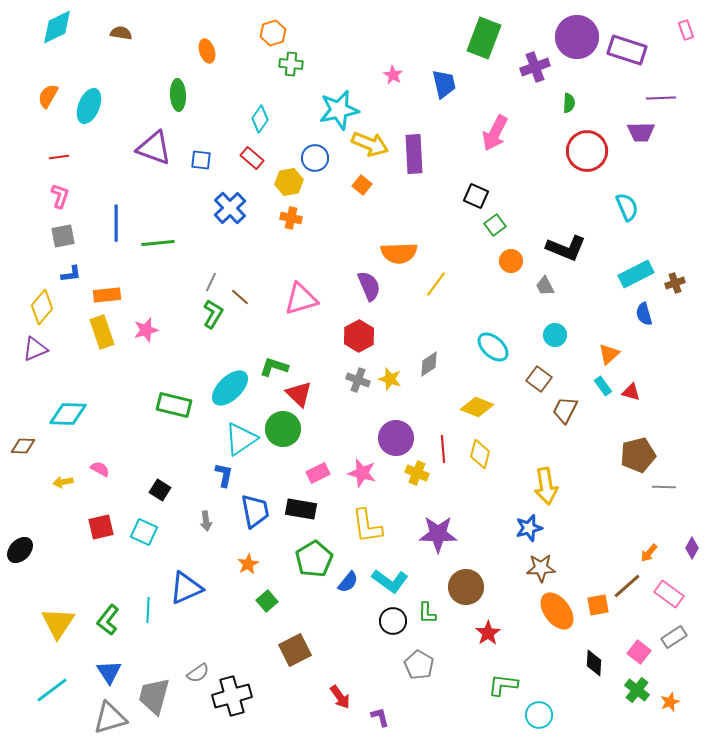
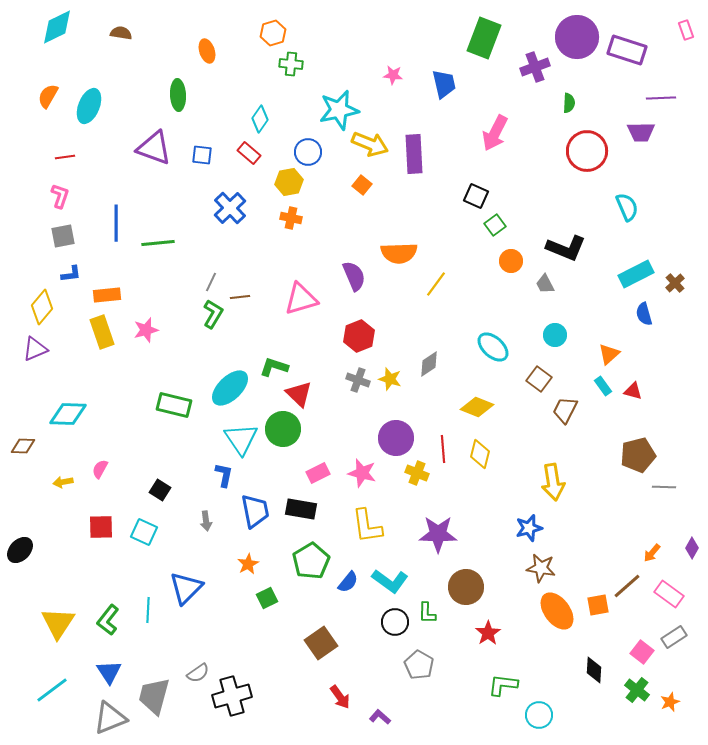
pink star at (393, 75): rotated 24 degrees counterclockwise
red line at (59, 157): moved 6 px right
red rectangle at (252, 158): moved 3 px left, 5 px up
blue circle at (315, 158): moved 7 px left, 6 px up
blue square at (201, 160): moved 1 px right, 5 px up
brown cross at (675, 283): rotated 24 degrees counterclockwise
purple semicircle at (369, 286): moved 15 px left, 10 px up
gray trapezoid at (545, 286): moved 2 px up
brown line at (240, 297): rotated 48 degrees counterclockwise
red hexagon at (359, 336): rotated 8 degrees clockwise
red triangle at (631, 392): moved 2 px right, 1 px up
cyan triangle at (241, 439): rotated 30 degrees counterclockwise
pink semicircle at (100, 469): rotated 90 degrees counterclockwise
yellow arrow at (546, 486): moved 7 px right, 4 px up
red square at (101, 527): rotated 12 degrees clockwise
orange arrow at (649, 553): moved 3 px right
green pentagon at (314, 559): moved 3 px left, 2 px down
brown star at (541, 568): rotated 12 degrees clockwise
blue triangle at (186, 588): rotated 21 degrees counterclockwise
green square at (267, 601): moved 3 px up; rotated 15 degrees clockwise
black circle at (393, 621): moved 2 px right, 1 px down
brown square at (295, 650): moved 26 px right, 7 px up; rotated 8 degrees counterclockwise
pink square at (639, 652): moved 3 px right
black diamond at (594, 663): moved 7 px down
purple L-shape at (380, 717): rotated 35 degrees counterclockwise
gray triangle at (110, 718): rotated 6 degrees counterclockwise
